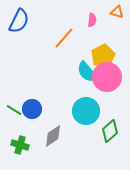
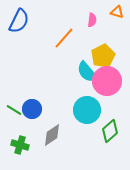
pink circle: moved 4 px down
cyan circle: moved 1 px right, 1 px up
gray diamond: moved 1 px left, 1 px up
